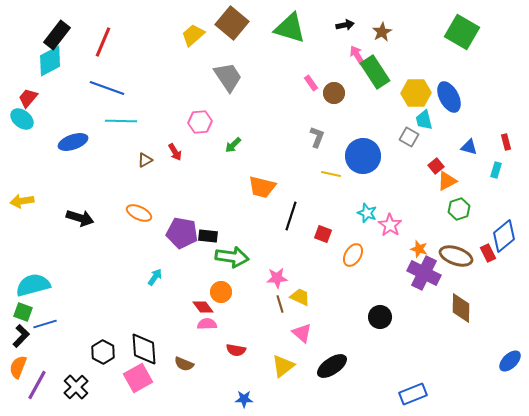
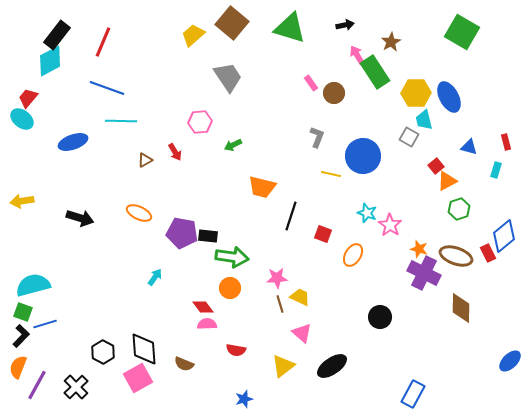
brown star at (382, 32): moved 9 px right, 10 px down
green arrow at (233, 145): rotated 18 degrees clockwise
orange circle at (221, 292): moved 9 px right, 4 px up
blue rectangle at (413, 394): rotated 40 degrees counterclockwise
blue star at (244, 399): rotated 18 degrees counterclockwise
